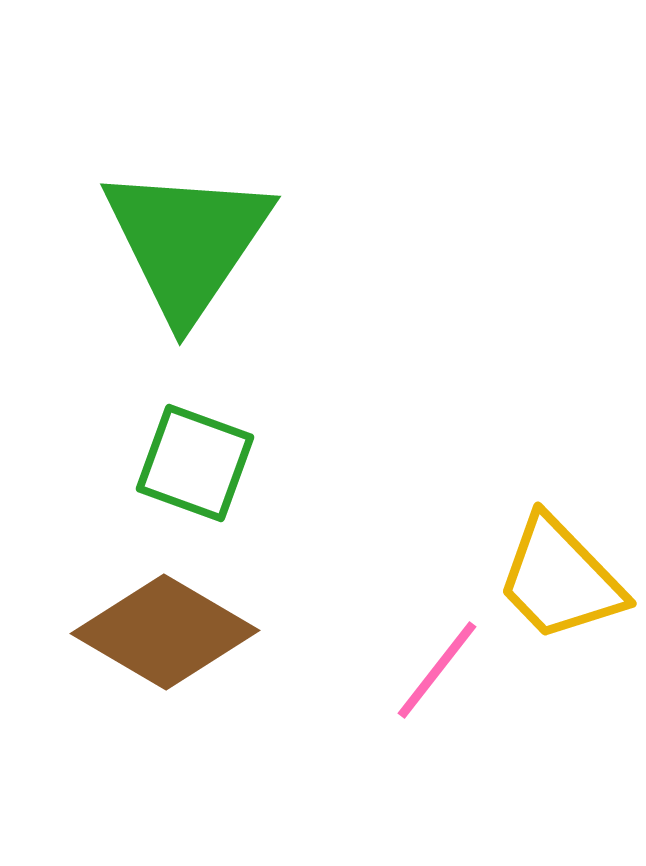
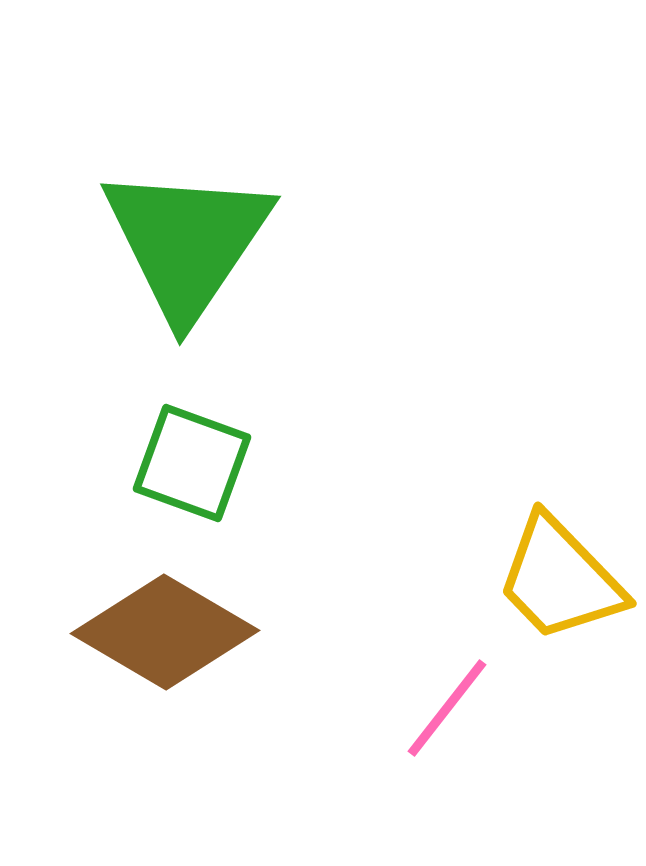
green square: moved 3 px left
pink line: moved 10 px right, 38 px down
